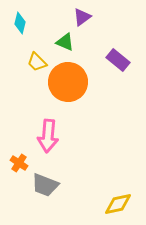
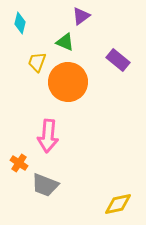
purple triangle: moved 1 px left, 1 px up
yellow trapezoid: rotated 65 degrees clockwise
